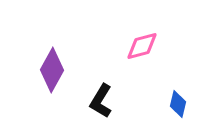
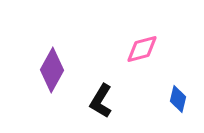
pink diamond: moved 3 px down
blue diamond: moved 5 px up
